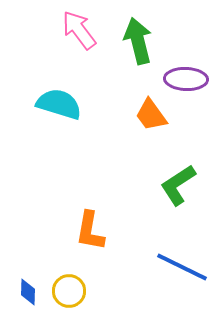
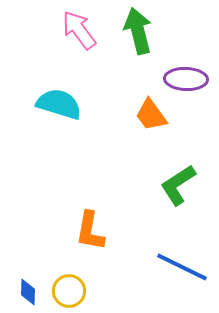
green arrow: moved 10 px up
